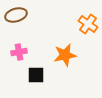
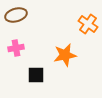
pink cross: moved 3 px left, 4 px up
